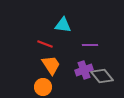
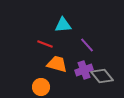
cyan triangle: rotated 12 degrees counterclockwise
purple line: moved 3 px left; rotated 49 degrees clockwise
orange trapezoid: moved 6 px right, 1 px up; rotated 40 degrees counterclockwise
orange circle: moved 2 px left
